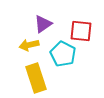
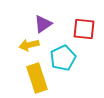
red square: moved 3 px right, 2 px up
cyan pentagon: moved 4 px down; rotated 20 degrees clockwise
yellow rectangle: moved 1 px right
